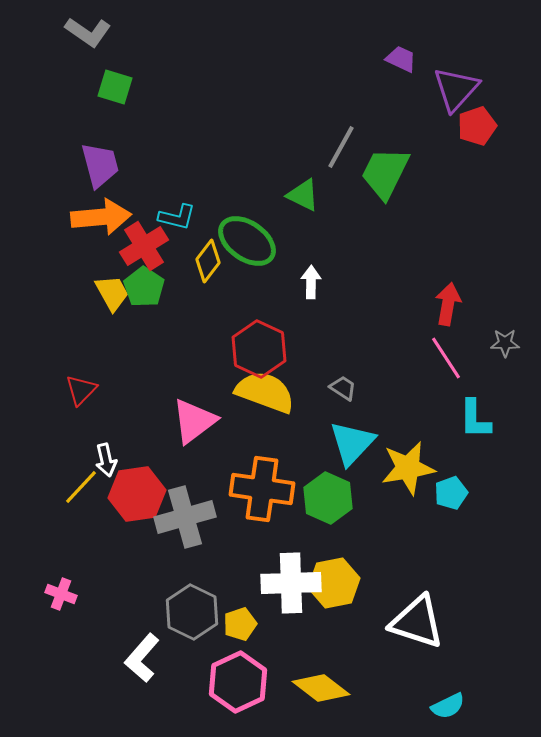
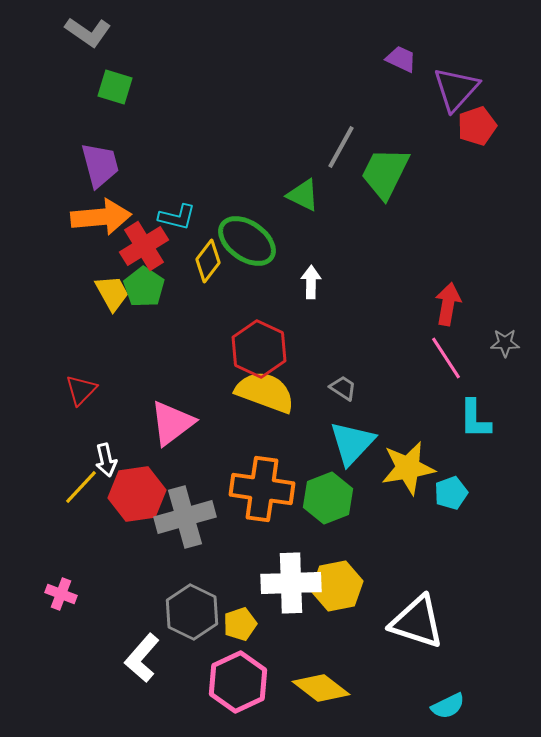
pink triangle at (194, 421): moved 22 px left, 2 px down
green hexagon at (328, 498): rotated 15 degrees clockwise
yellow hexagon at (334, 583): moved 3 px right, 3 px down
